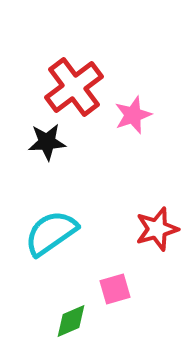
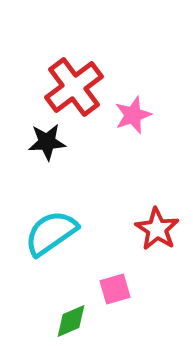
red star: rotated 24 degrees counterclockwise
